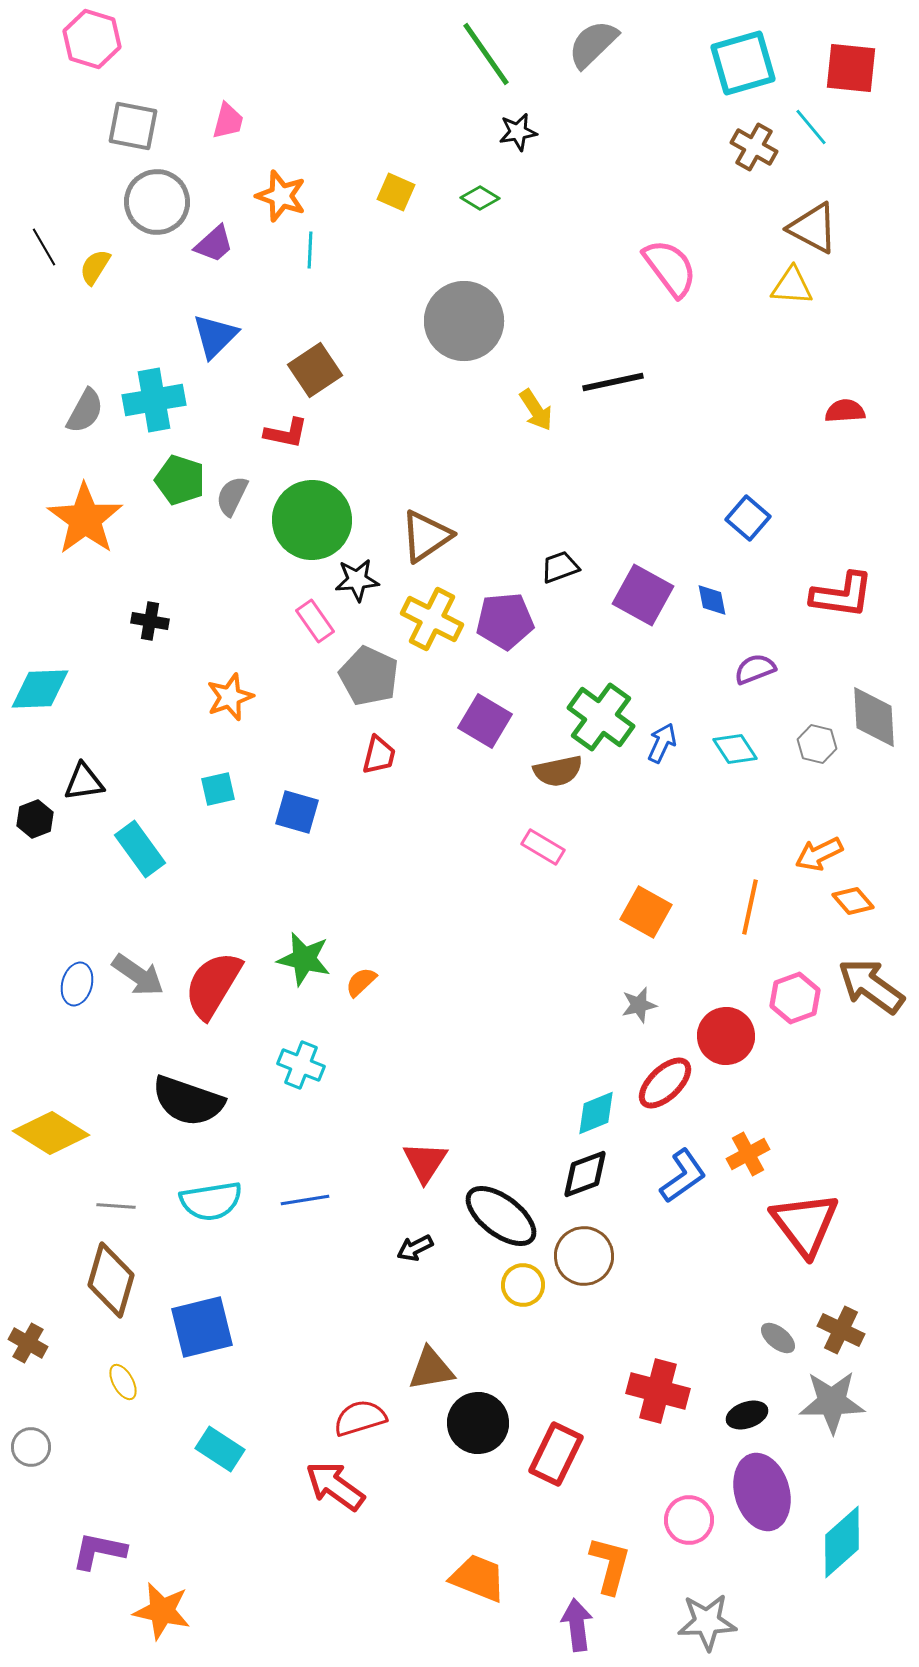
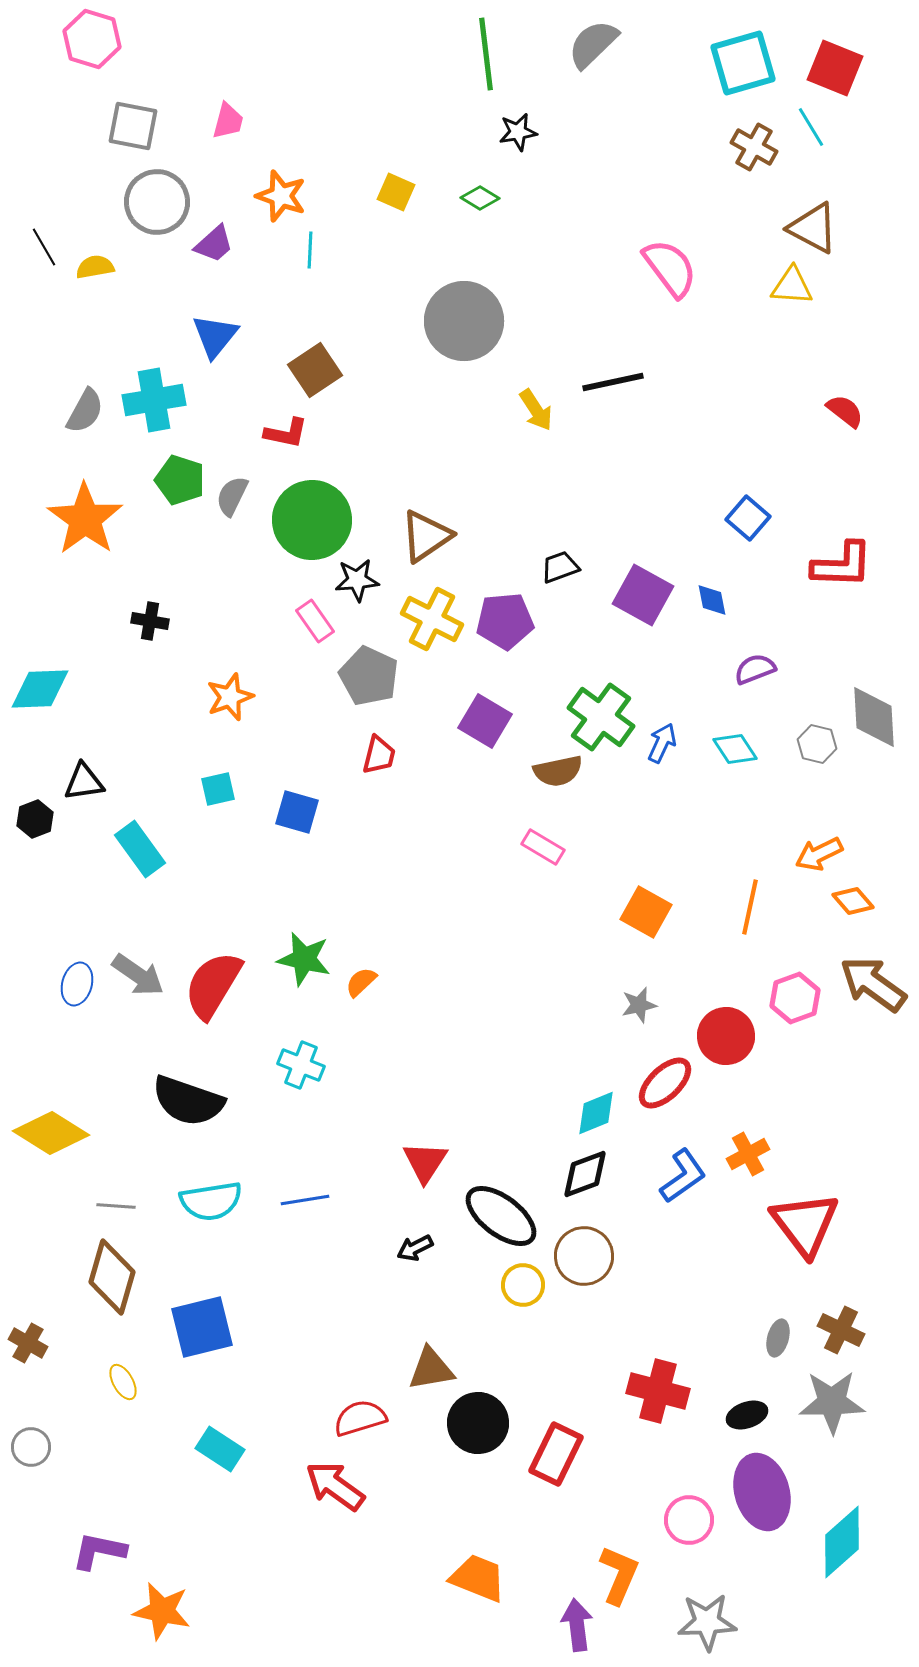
green line at (486, 54): rotated 28 degrees clockwise
red square at (851, 68): moved 16 px left; rotated 16 degrees clockwise
cyan line at (811, 127): rotated 9 degrees clockwise
yellow semicircle at (95, 267): rotated 48 degrees clockwise
blue triangle at (215, 336): rotated 6 degrees counterclockwise
red semicircle at (845, 411): rotated 42 degrees clockwise
red L-shape at (842, 595): moved 30 px up; rotated 6 degrees counterclockwise
brown arrow at (871, 986): moved 2 px right, 2 px up
brown diamond at (111, 1280): moved 1 px right, 3 px up
gray ellipse at (778, 1338): rotated 66 degrees clockwise
orange L-shape at (610, 1565): moved 9 px right, 10 px down; rotated 8 degrees clockwise
